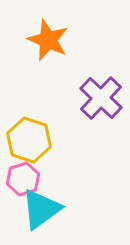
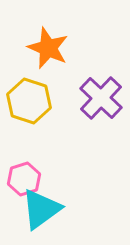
orange star: moved 8 px down
yellow hexagon: moved 39 px up
pink hexagon: moved 1 px right
